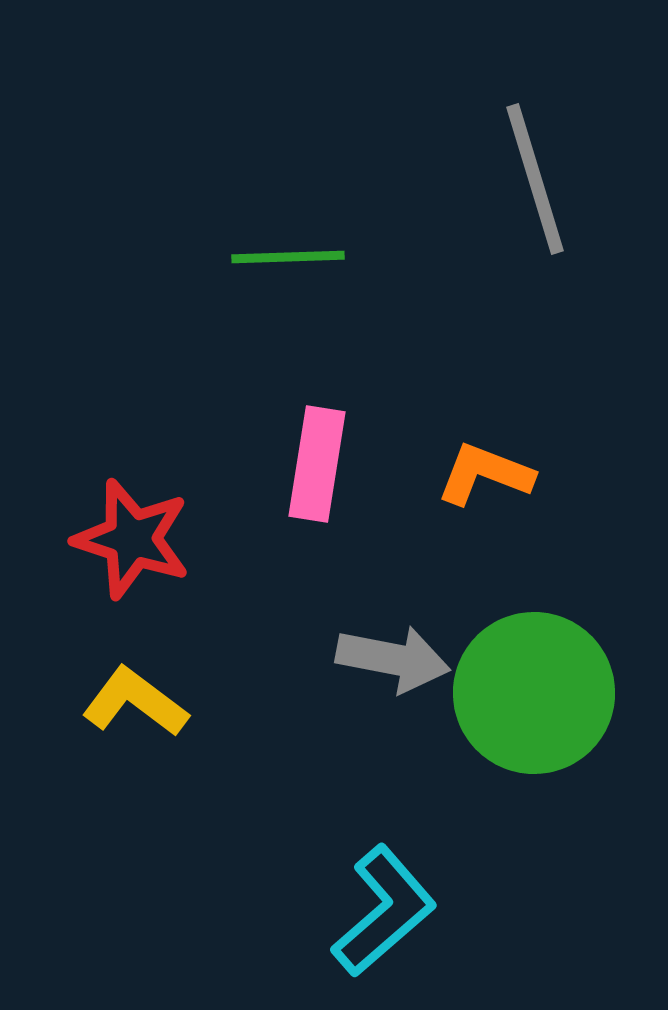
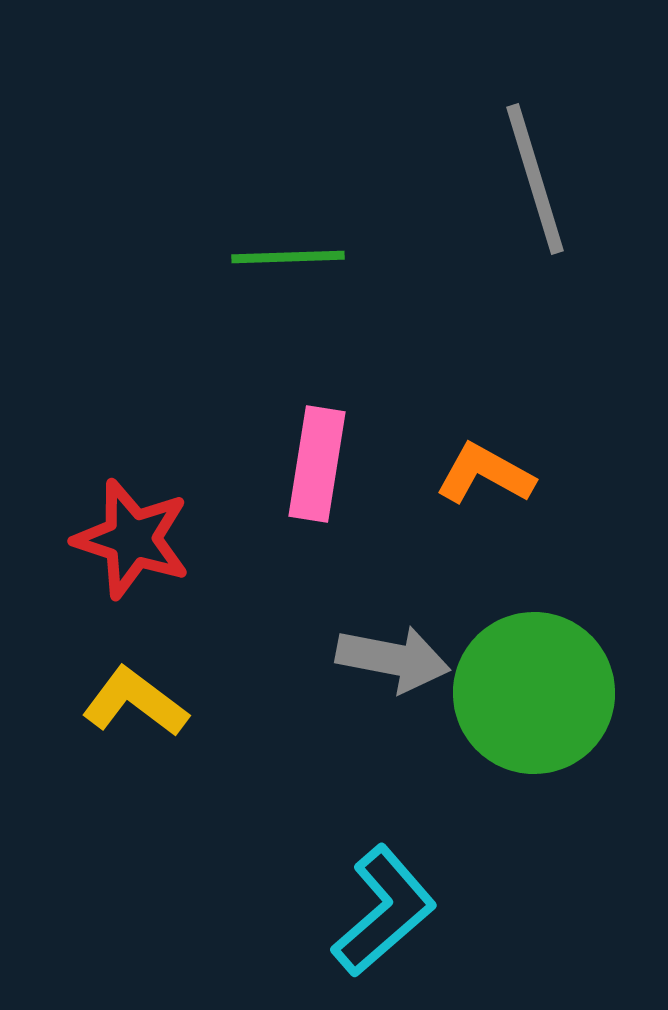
orange L-shape: rotated 8 degrees clockwise
